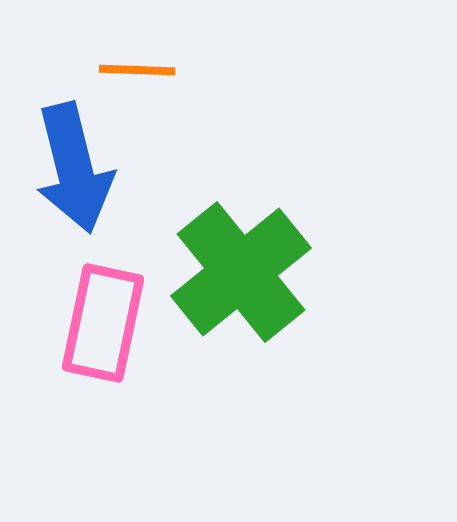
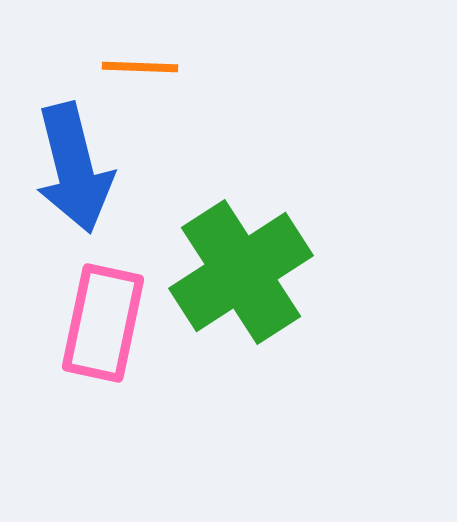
orange line: moved 3 px right, 3 px up
green cross: rotated 6 degrees clockwise
